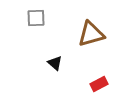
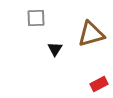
black triangle: moved 14 px up; rotated 21 degrees clockwise
